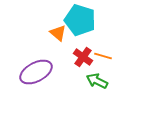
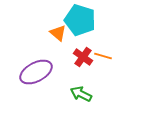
green arrow: moved 16 px left, 13 px down
